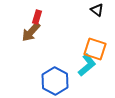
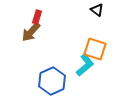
cyan L-shape: moved 2 px left
blue hexagon: moved 3 px left; rotated 8 degrees clockwise
